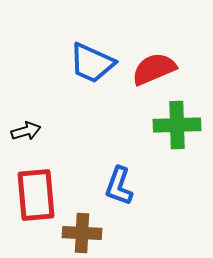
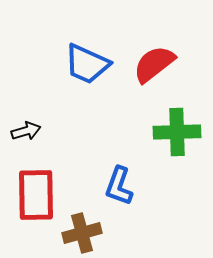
blue trapezoid: moved 5 px left, 1 px down
red semicircle: moved 5 px up; rotated 15 degrees counterclockwise
green cross: moved 7 px down
red rectangle: rotated 4 degrees clockwise
brown cross: rotated 18 degrees counterclockwise
